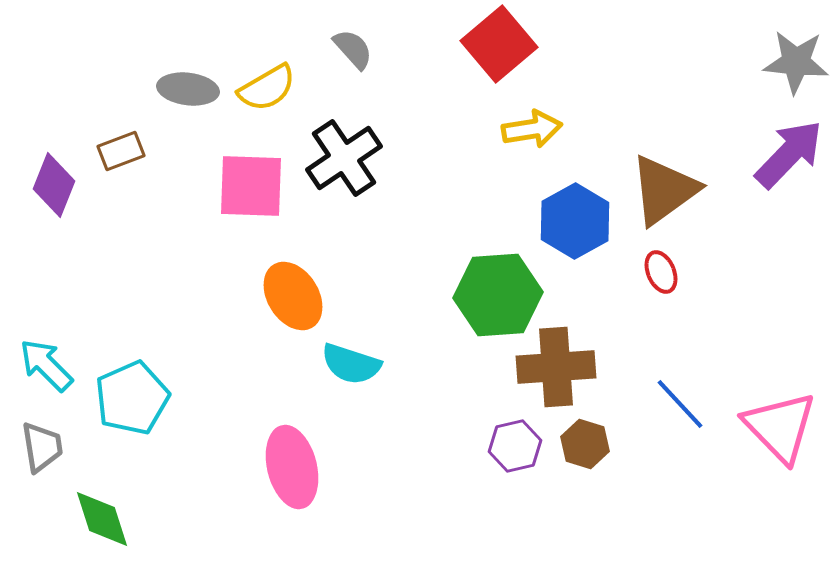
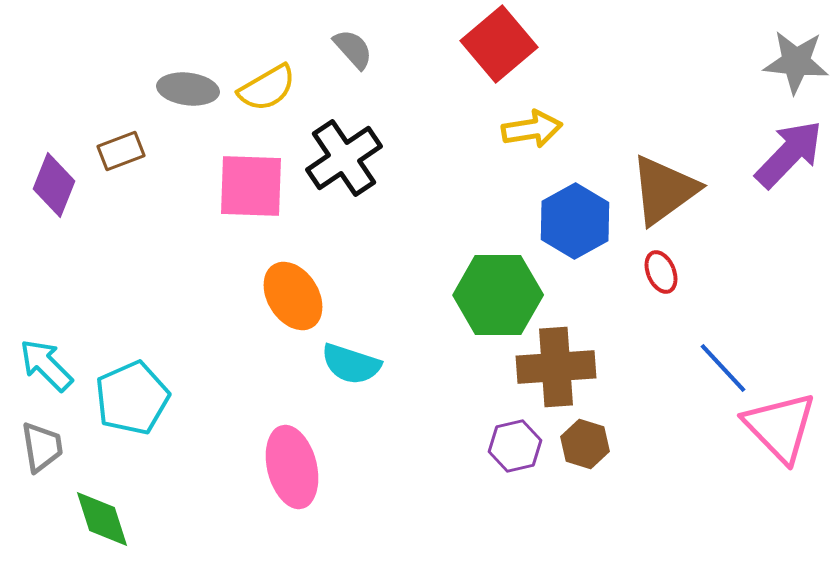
green hexagon: rotated 4 degrees clockwise
blue line: moved 43 px right, 36 px up
